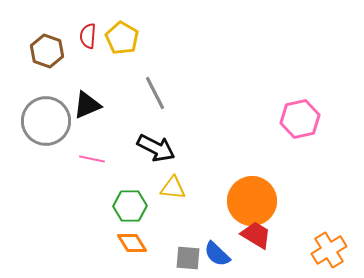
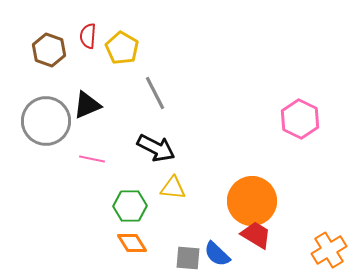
yellow pentagon: moved 10 px down
brown hexagon: moved 2 px right, 1 px up
pink hexagon: rotated 21 degrees counterclockwise
